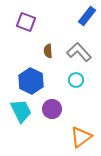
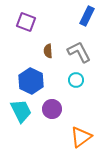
blue rectangle: rotated 12 degrees counterclockwise
gray L-shape: rotated 15 degrees clockwise
